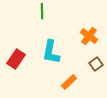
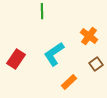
cyan L-shape: moved 3 px right, 2 px down; rotated 45 degrees clockwise
